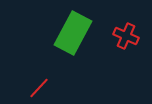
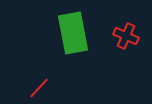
green rectangle: rotated 39 degrees counterclockwise
